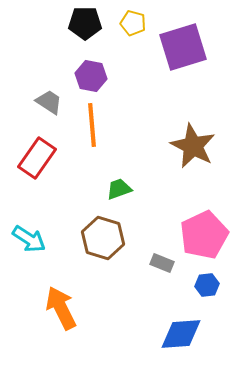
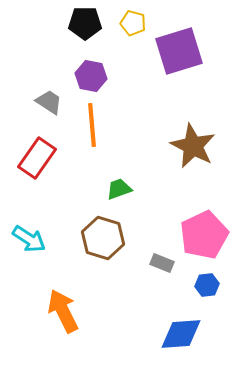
purple square: moved 4 px left, 4 px down
orange arrow: moved 2 px right, 3 px down
